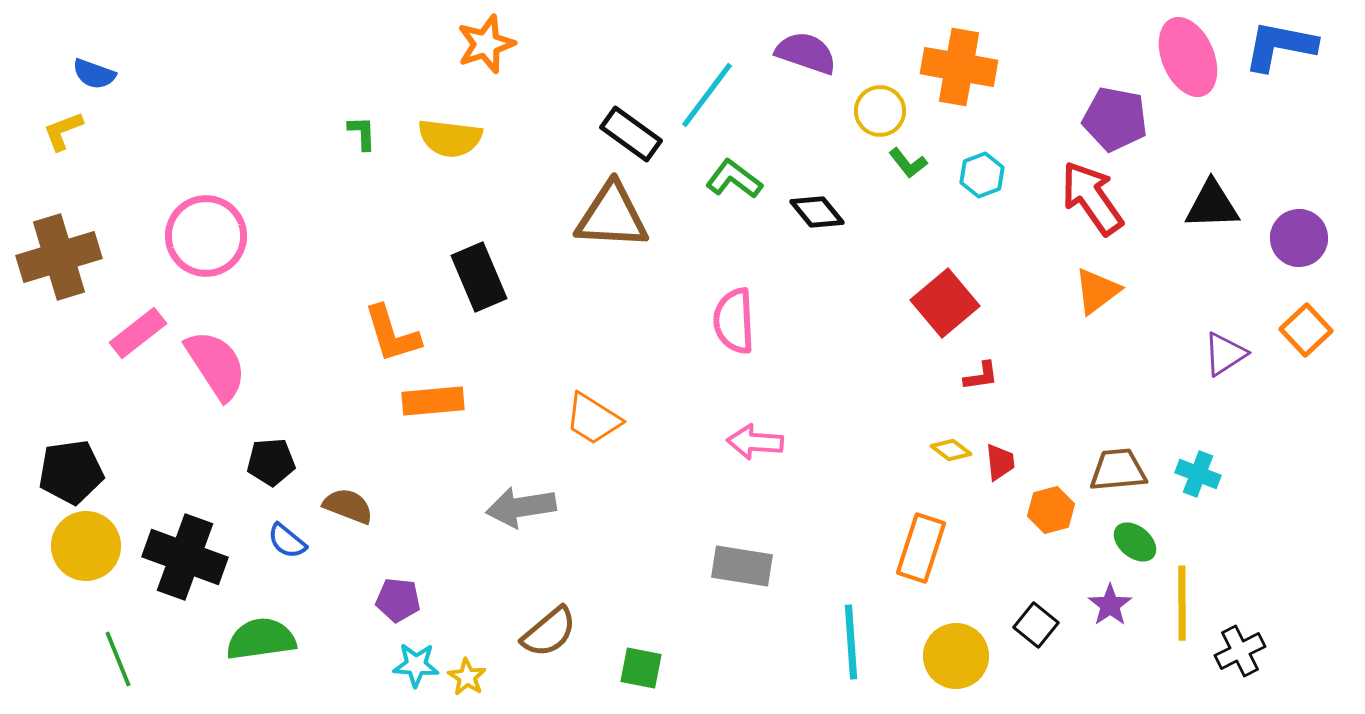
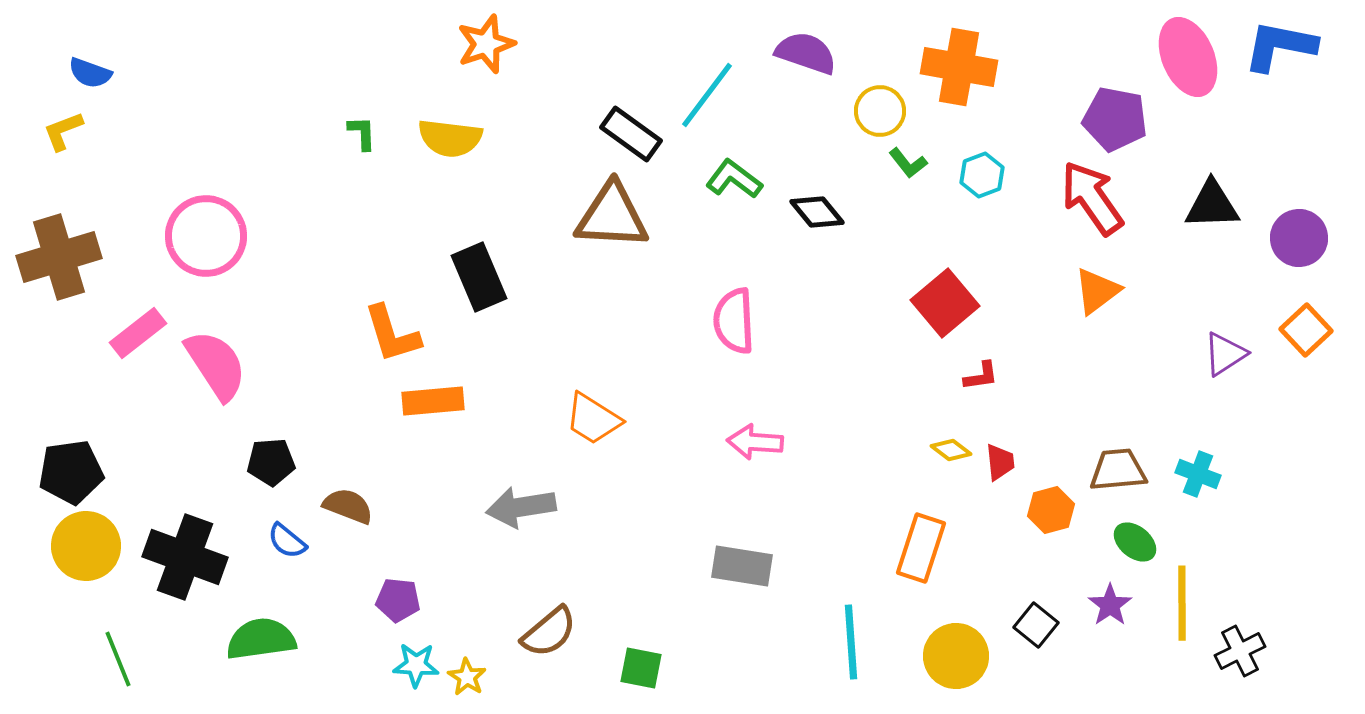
blue semicircle at (94, 74): moved 4 px left, 1 px up
